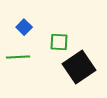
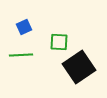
blue square: rotated 21 degrees clockwise
green line: moved 3 px right, 2 px up
